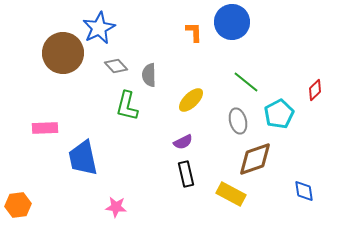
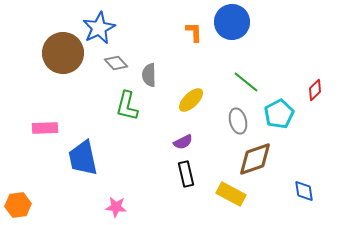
gray diamond: moved 3 px up
